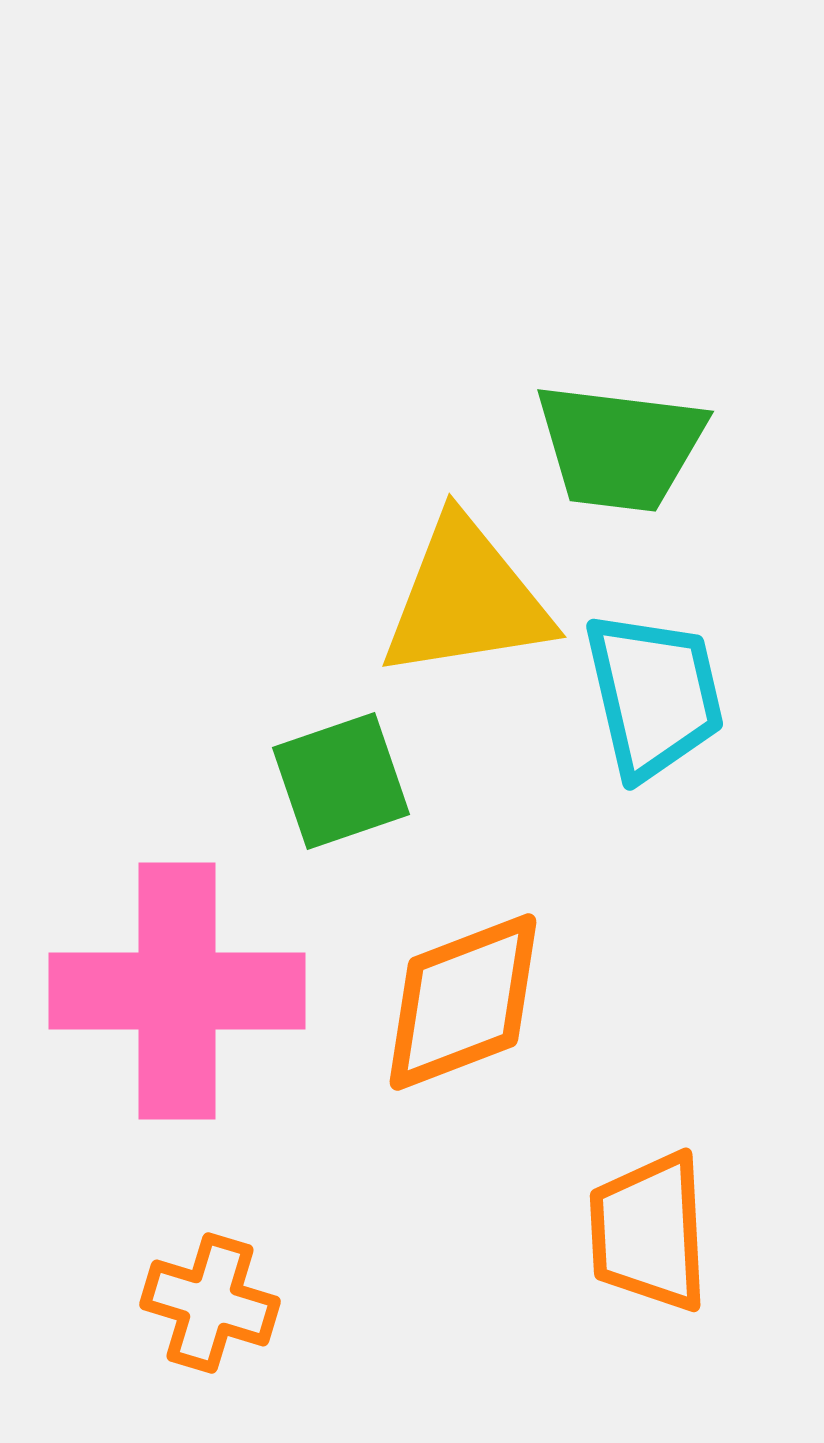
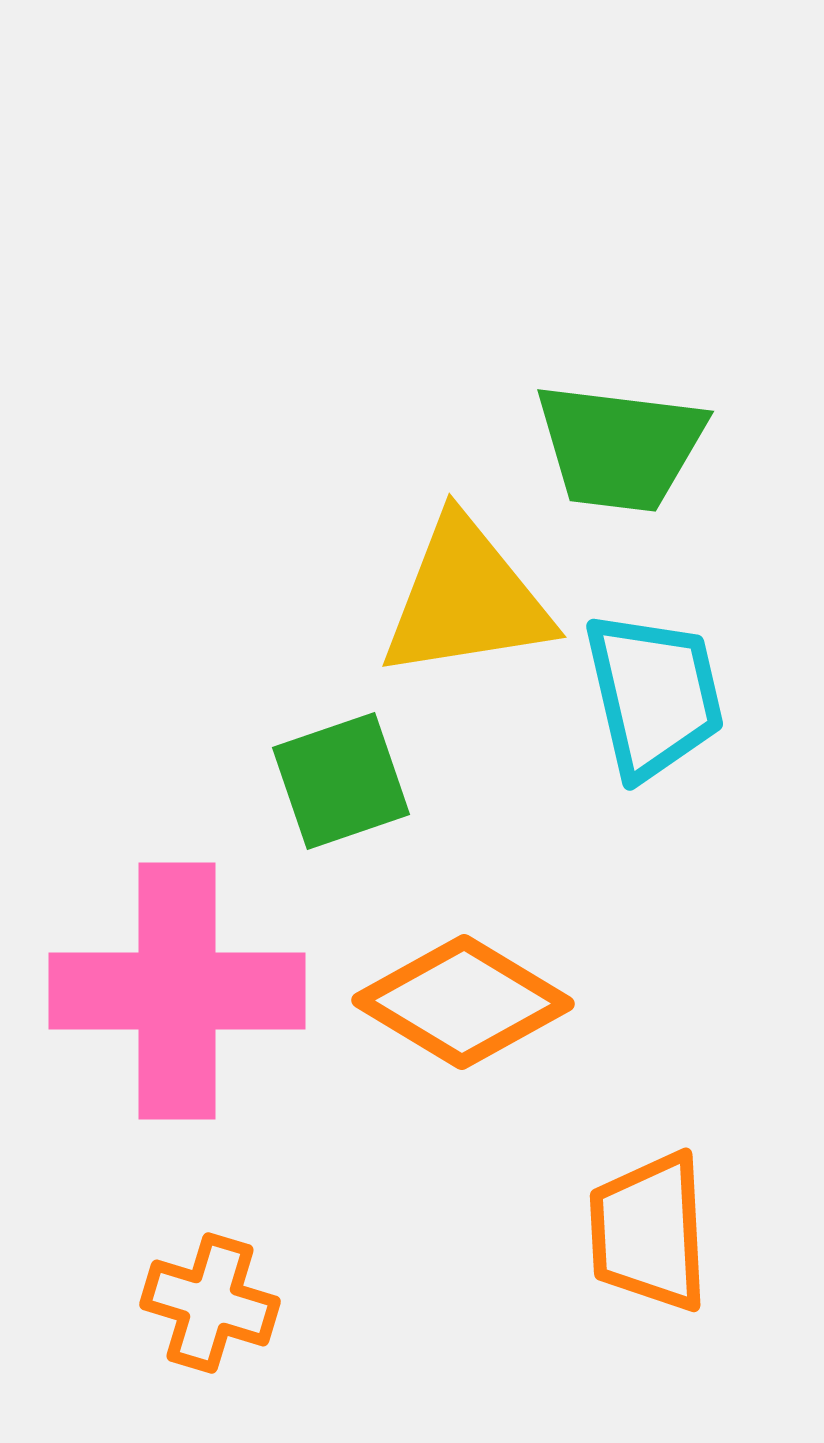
orange diamond: rotated 52 degrees clockwise
